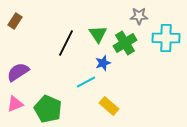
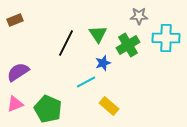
brown rectangle: moved 1 px up; rotated 35 degrees clockwise
green cross: moved 3 px right, 2 px down
